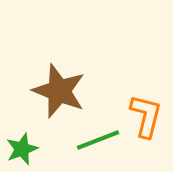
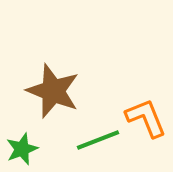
brown star: moved 6 px left
orange L-shape: moved 2 px down; rotated 36 degrees counterclockwise
